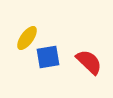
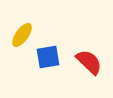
yellow ellipse: moved 5 px left, 3 px up
